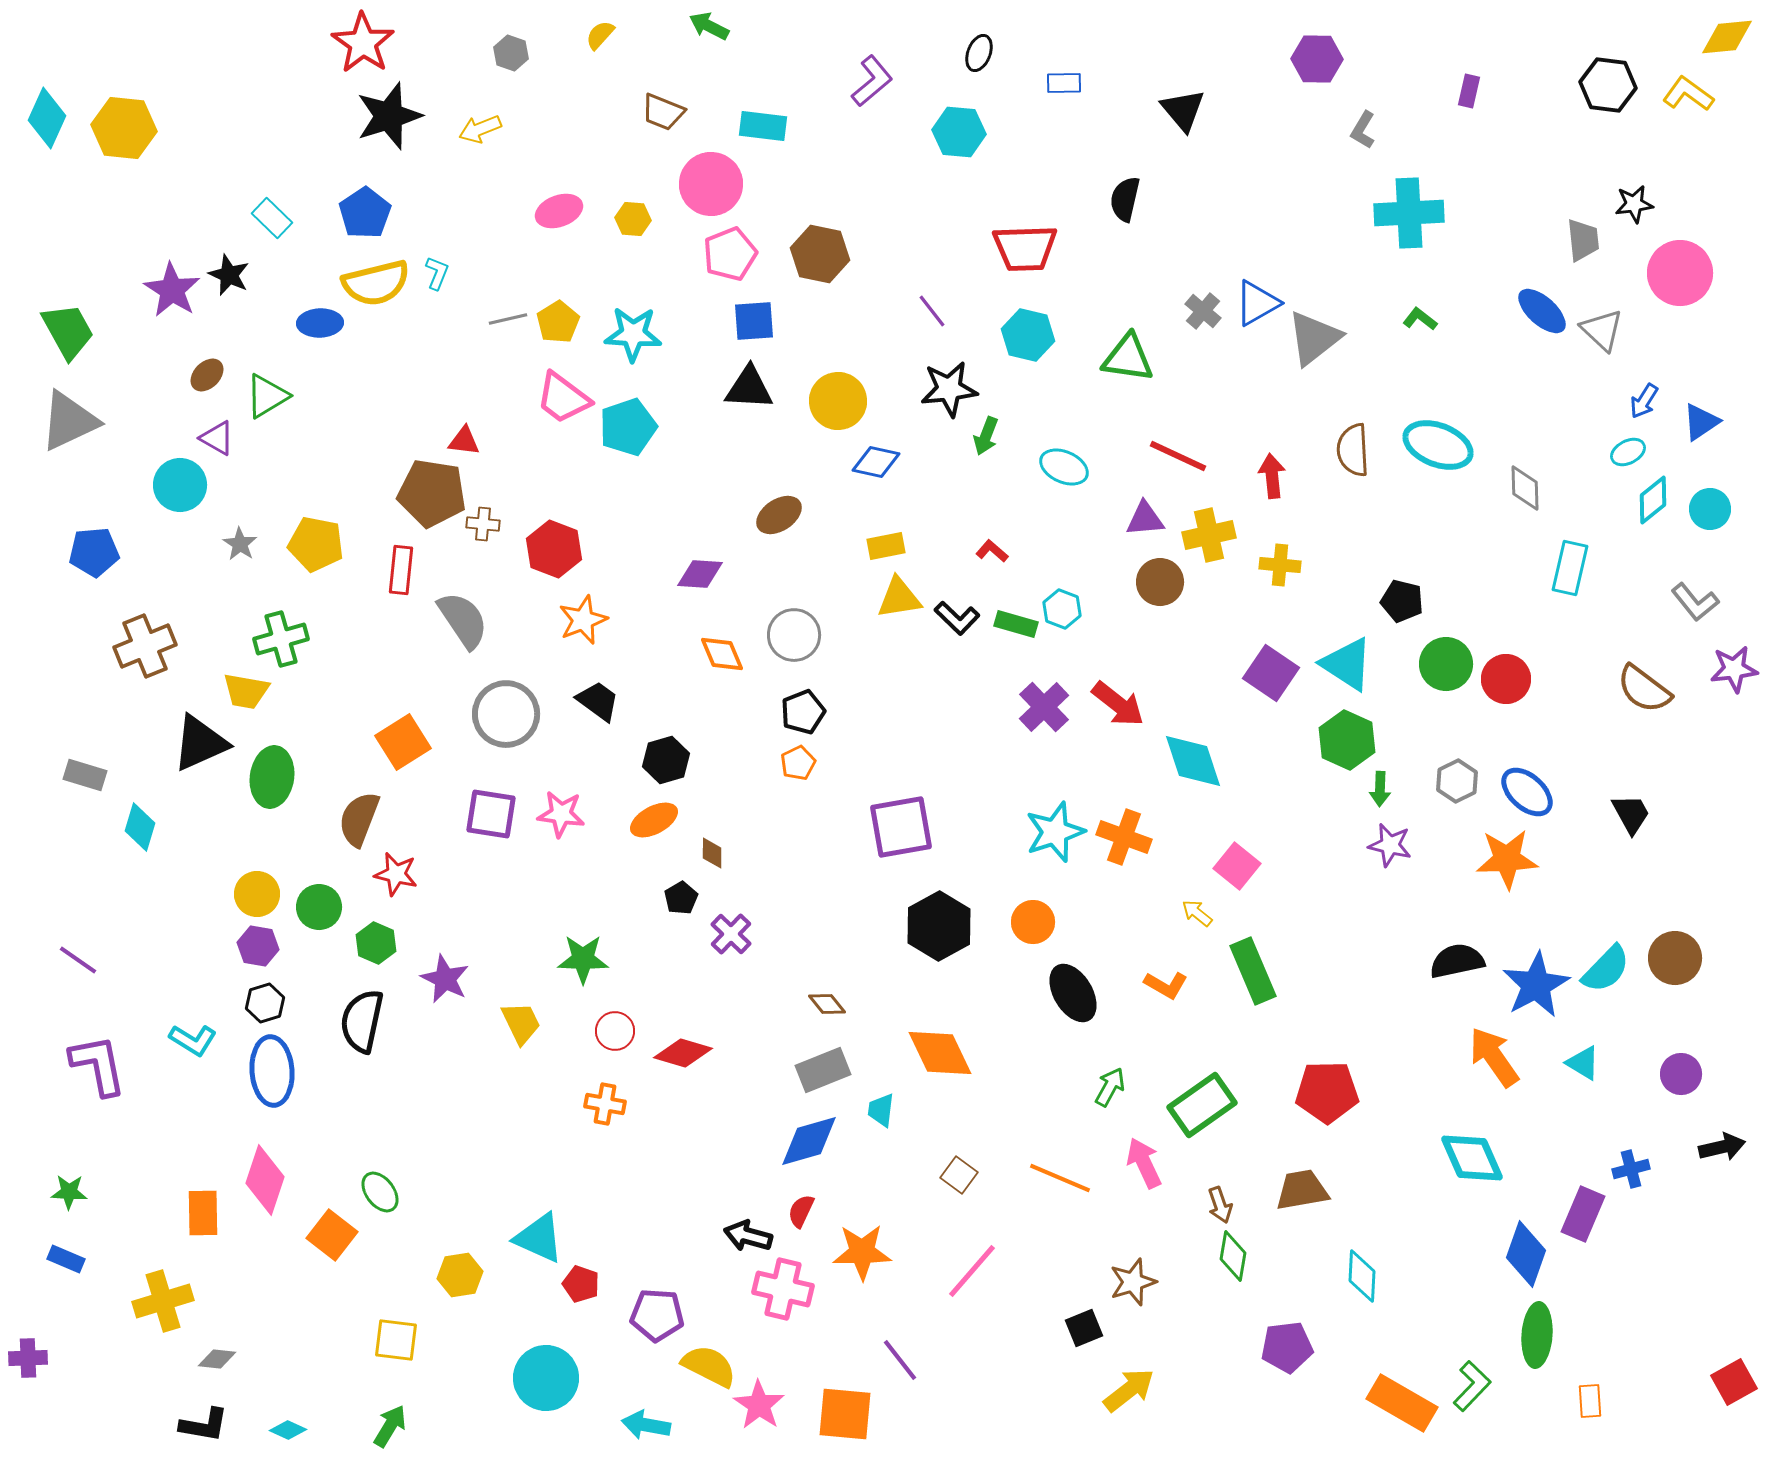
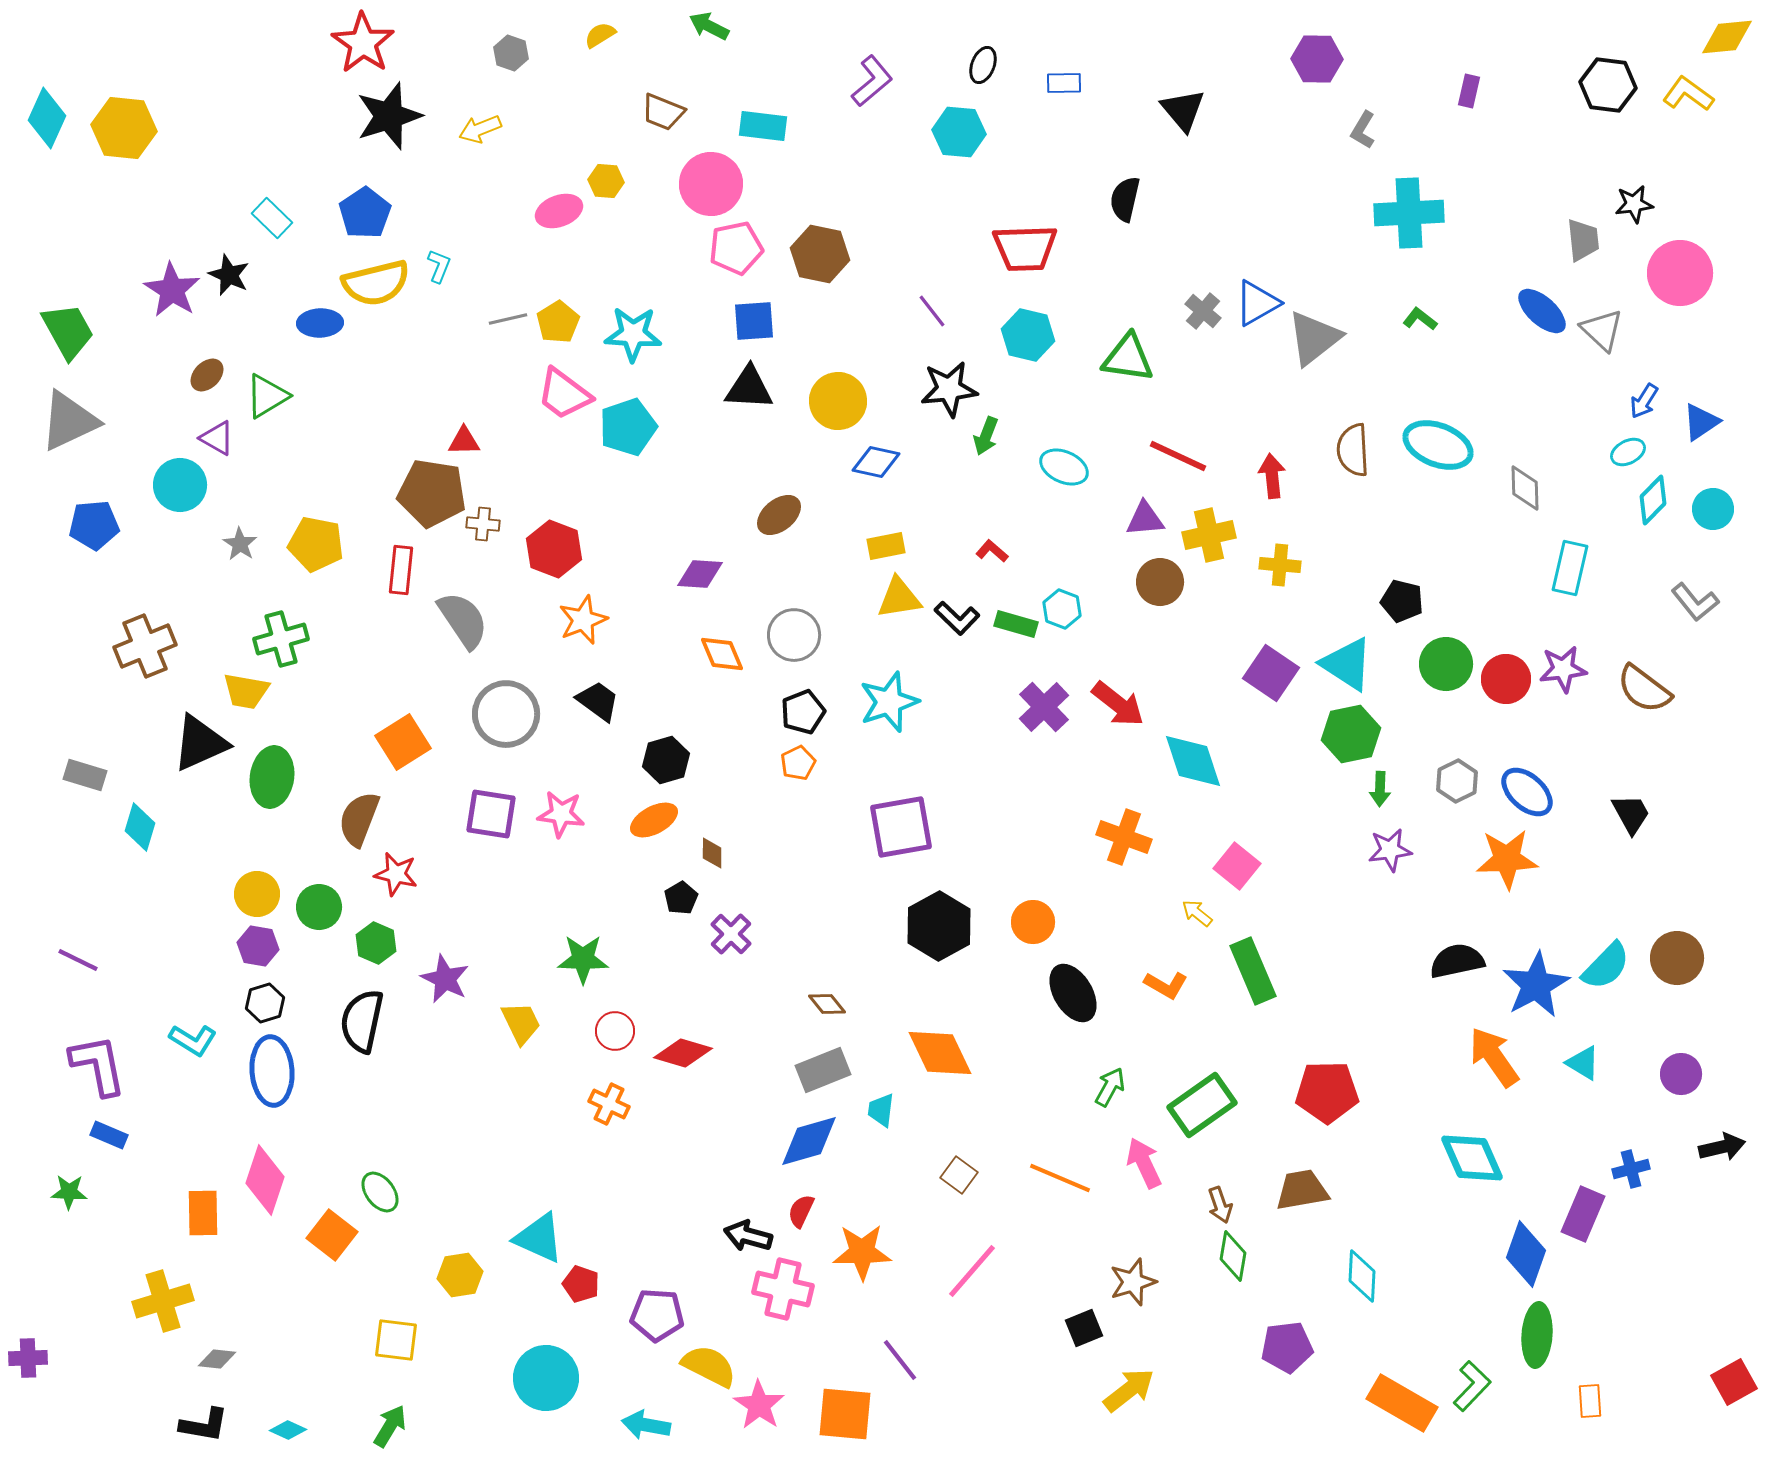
yellow semicircle at (600, 35): rotated 16 degrees clockwise
black ellipse at (979, 53): moved 4 px right, 12 px down
yellow hexagon at (633, 219): moved 27 px left, 38 px up
pink pentagon at (730, 254): moved 6 px right, 6 px up; rotated 10 degrees clockwise
cyan L-shape at (437, 273): moved 2 px right, 7 px up
pink trapezoid at (563, 398): moved 1 px right, 4 px up
red triangle at (464, 441): rotated 8 degrees counterclockwise
cyan diamond at (1653, 500): rotated 6 degrees counterclockwise
cyan circle at (1710, 509): moved 3 px right
brown ellipse at (779, 515): rotated 6 degrees counterclockwise
blue pentagon at (94, 552): moved 27 px up
purple star at (1734, 669): moved 171 px left
green hexagon at (1347, 740): moved 4 px right, 6 px up; rotated 24 degrees clockwise
cyan star at (1055, 832): moved 166 px left, 130 px up
purple star at (1390, 845): moved 5 px down; rotated 21 degrees counterclockwise
brown circle at (1675, 958): moved 2 px right
purple line at (78, 960): rotated 9 degrees counterclockwise
cyan semicircle at (1606, 969): moved 3 px up
orange cross at (605, 1104): moved 4 px right; rotated 15 degrees clockwise
blue rectangle at (66, 1259): moved 43 px right, 124 px up
